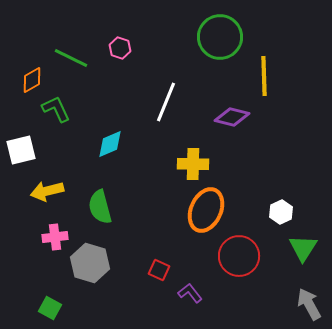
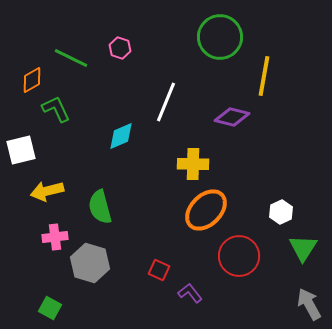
yellow line: rotated 12 degrees clockwise
cyan diamond: moved 11 px right, 8 px up
orange ellipse: rotated 21 degrees clockwise
